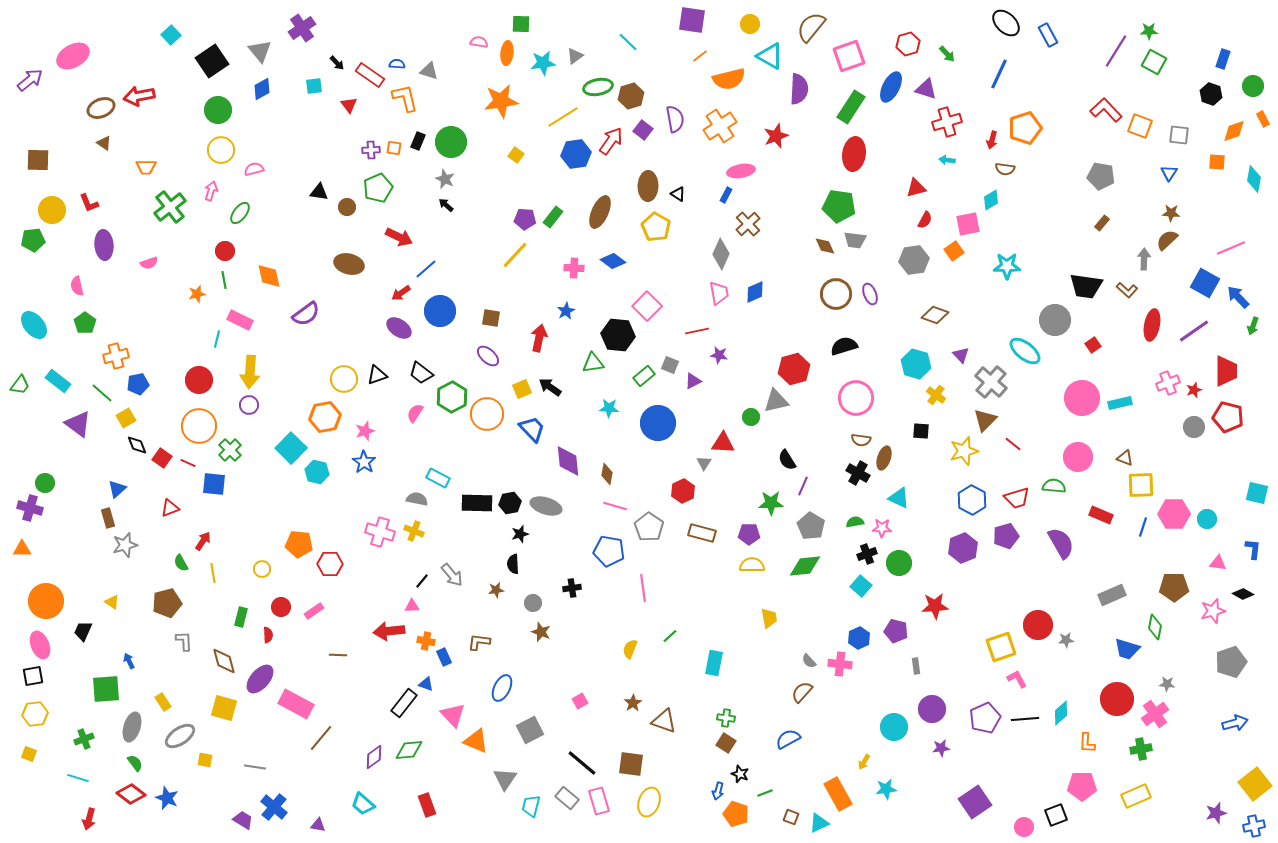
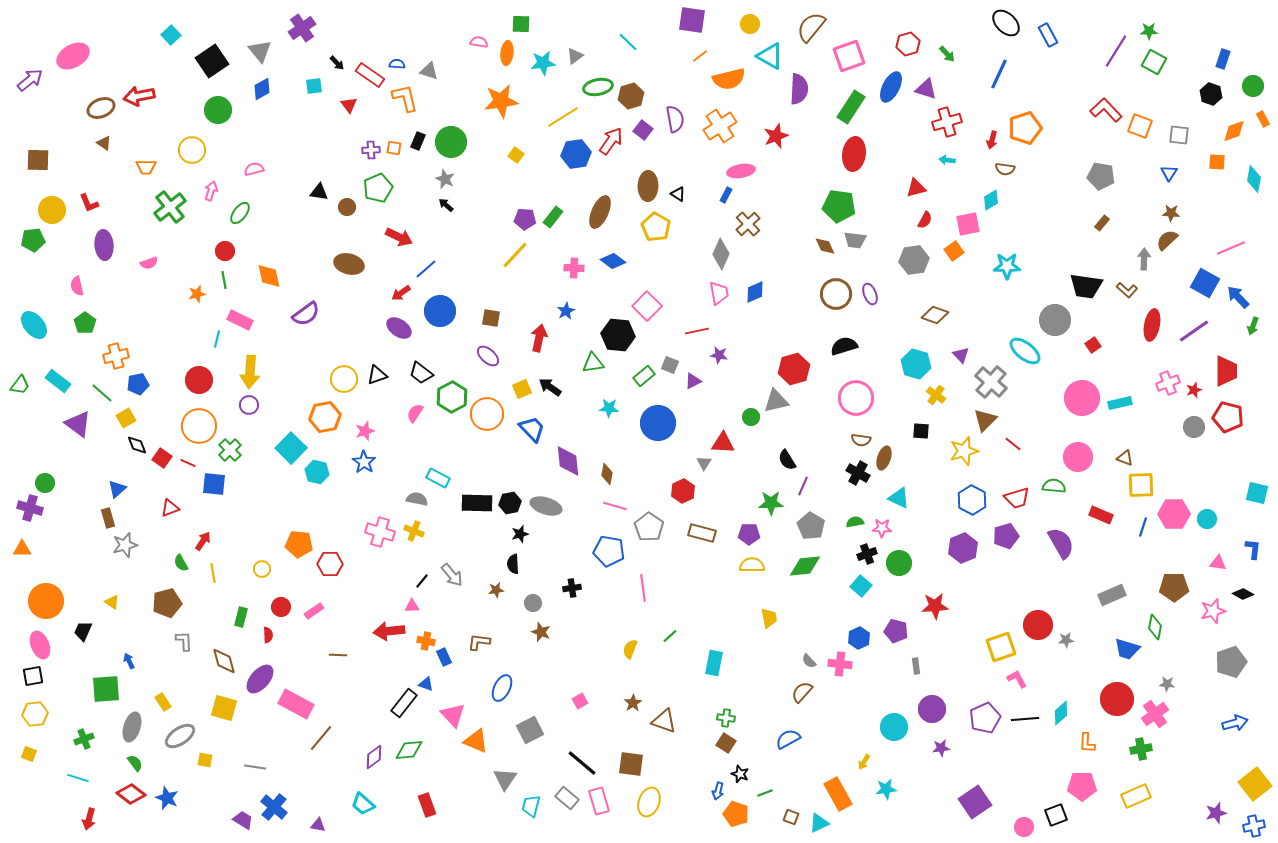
yellow circle at (221, 150): moved 29 px left
